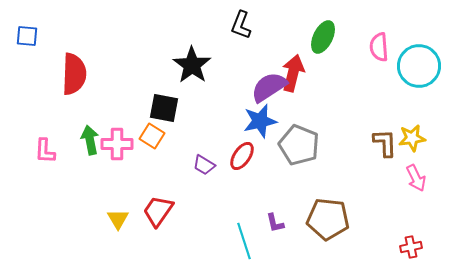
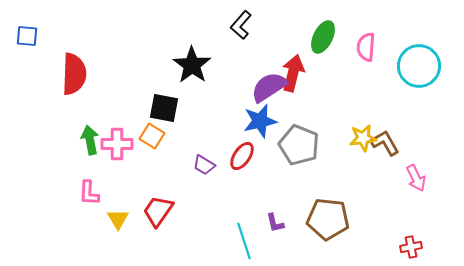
black L-shape: rotated 20 degrees clockwise
pink semicircle: moved 13 px left; rotated 8 degrees clockwise
yellow star: moved 49 px left
brown L-shape: rotated 28 degrees counterclockwise
pink L-shape: moved 44 px right, 42 px down
